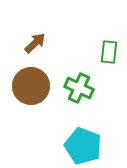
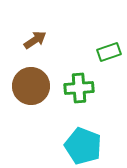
brown arrow: moved 3 px up; rotated 10 degrees clockwise
green rectangle: rotated 65 degrees clockwise
green cross: rotated 28 degrees counterclockwise
